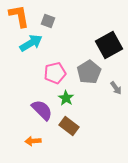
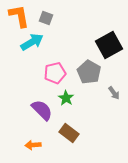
gray square: moved 2 px left, 3 px up
cyan arrow: moved 1 px right, 1 px up
gray pentagon: rotated 10 degrees counterclockwise
gray arrow: moved 2 px left, 5 px down
brown rectangle: moved 7 px down
orange arrow: moved 4 px down
